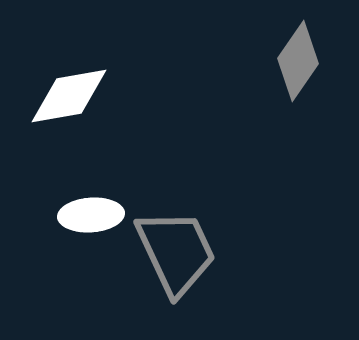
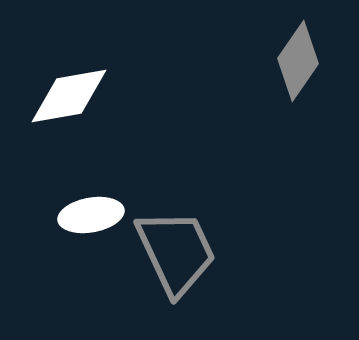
white ellipse: rotated 6 degrees counterclockwise
